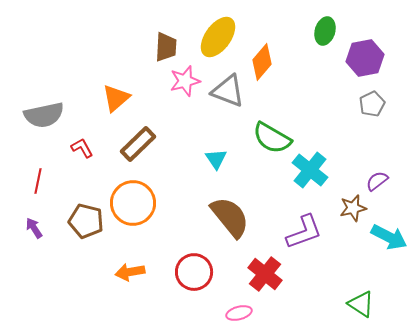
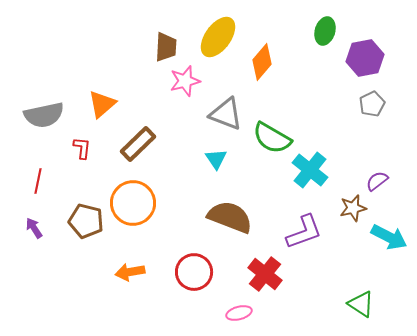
gray triangle: moved 2 px left, 23 px down
orange triangle: moved 14 px left, 6 px down
red L-shape: rotated 35 degrees clockwise
brown semicircle: rotated 30 degrees counterclockwise
